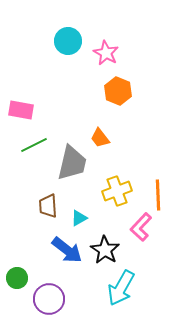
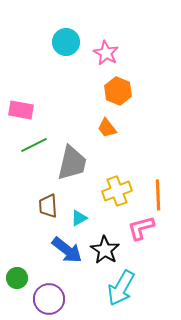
cyan circle: moved 2 px left, 1 px down
orange trapezoid: moved 7 px right, 10 px up
pink L-shape: moved 1 px down; rotated 32 degrees clockwise
